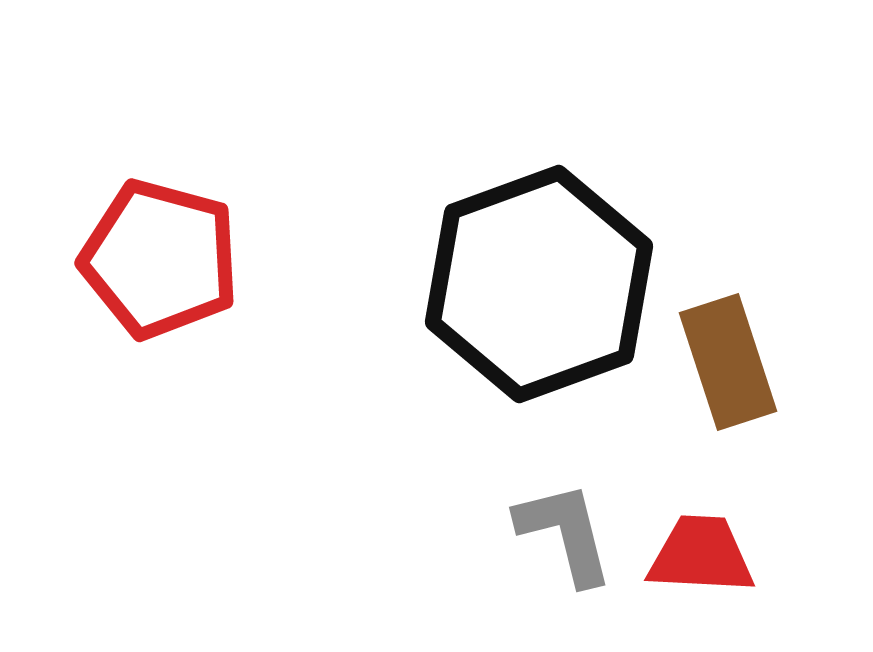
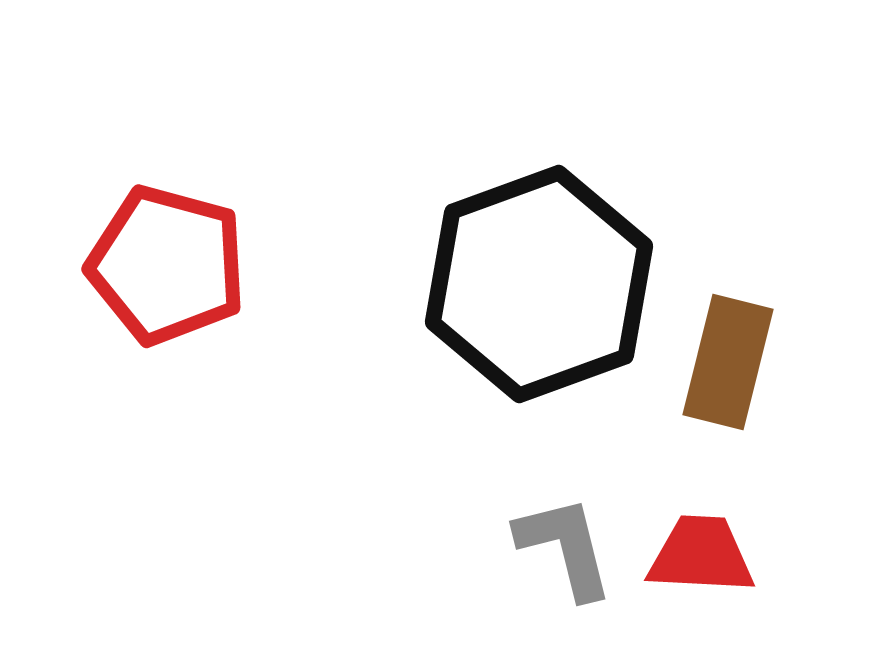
red pentagon: moved 7 px right, 6 px down
brown rectangle: rotated 32 degrees clockwise
gray L-shape: moved 14 px down
